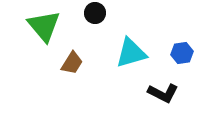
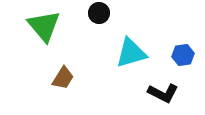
black circle: moved 4 px right
blue hexagon: moved 1 px right, 2 px down
brown trapezoid: moved 9 px left, 15 px down
